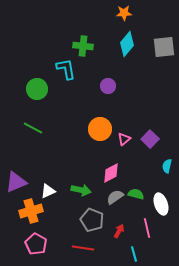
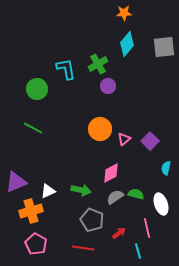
green cross: moved 15 px right, 18 px down; rotated 36 degrees counterclockwise
purple square: moved 2 px down
cyan semicircle: moved 1 px left, 2 px down
red arrow: moved 2 px down; rotated 24 degrees clockwise
cyan line: moved 4 px right, 3 px up
